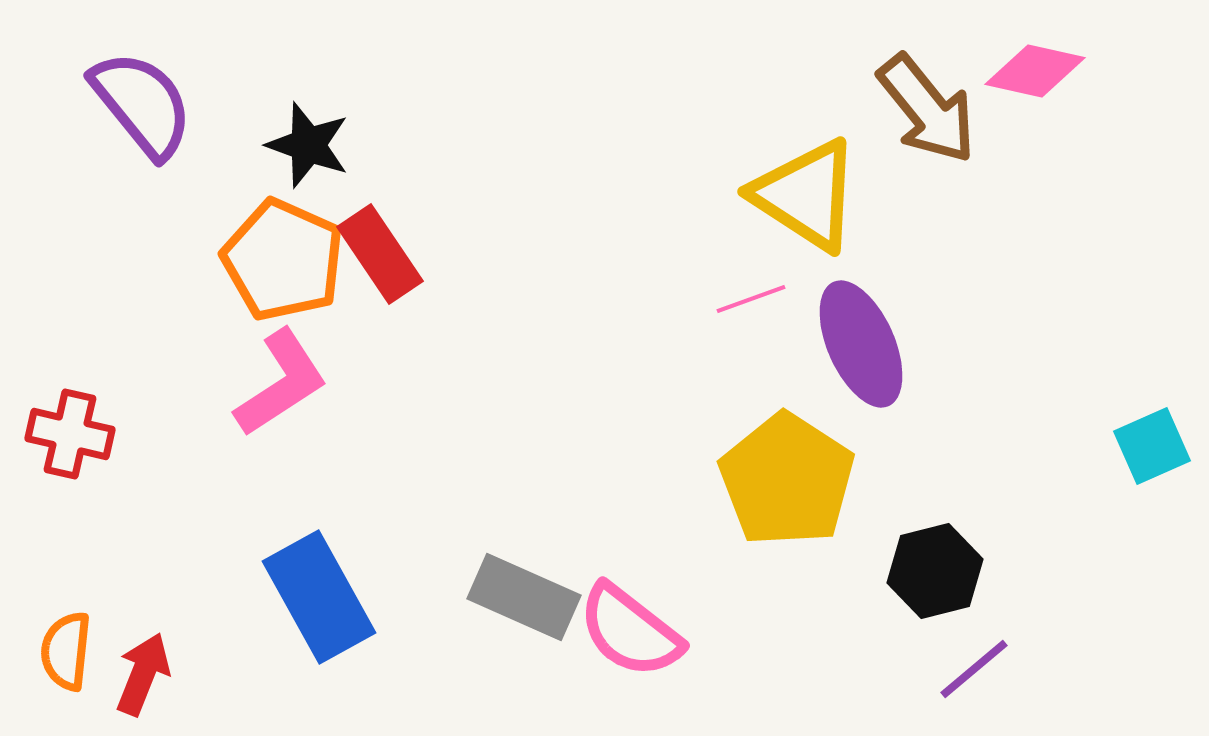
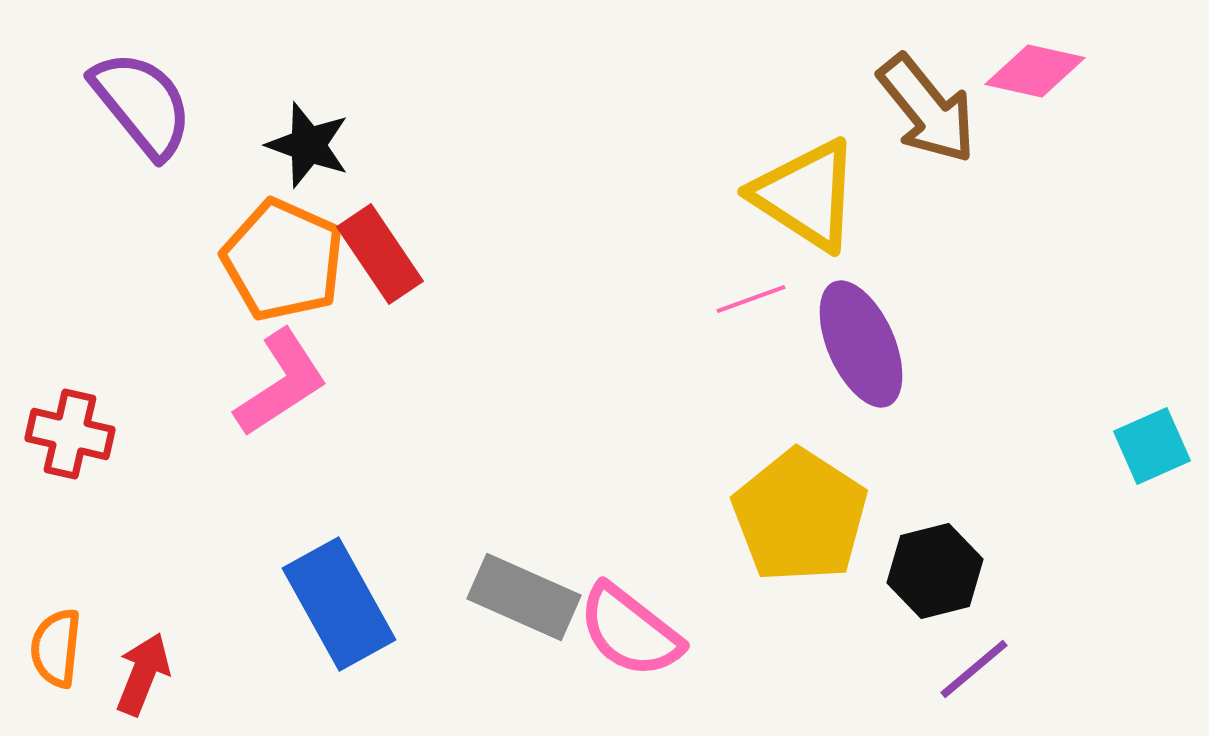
yellow pentagon: moved 13 px right, 36 px down
blue rectangle: moved 20 px right, 7 px down
orange semicircle: moved 10 px left, 3 px up
